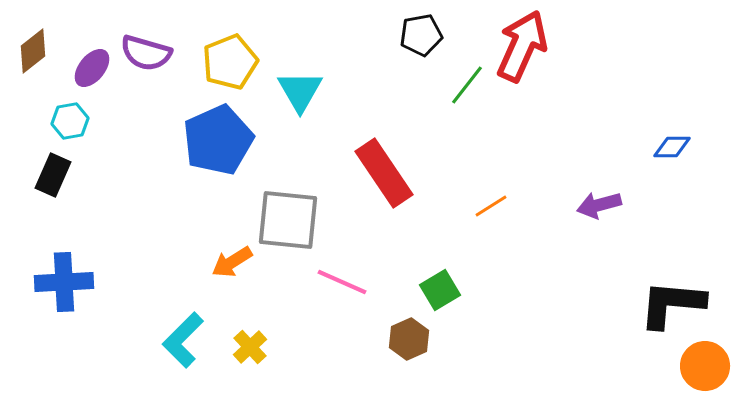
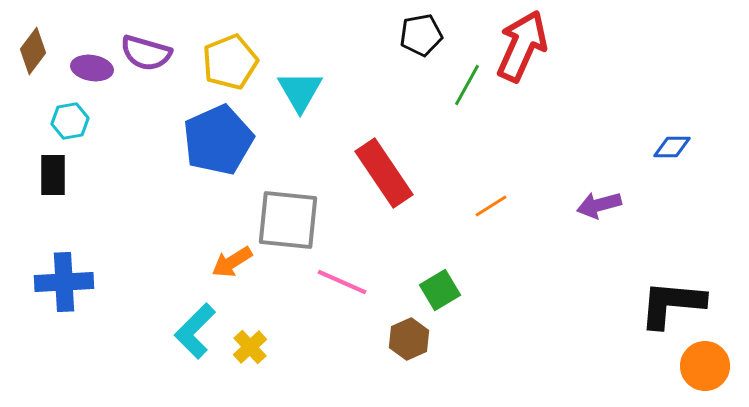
brown diamond: rotated 15 degrees counterclockwise
purple ellipse: rotated 60 degrees clockwise
green line: rotated 9 degrees counterclockwise
black rectangle: rotated 24 degrees counterclockwise
cyan L-shape: moved 12 px right, 9 px up
